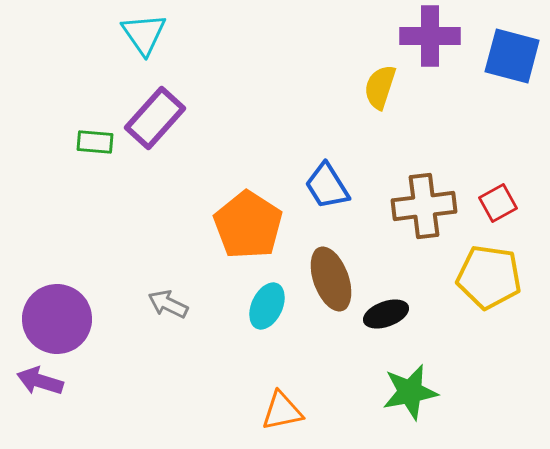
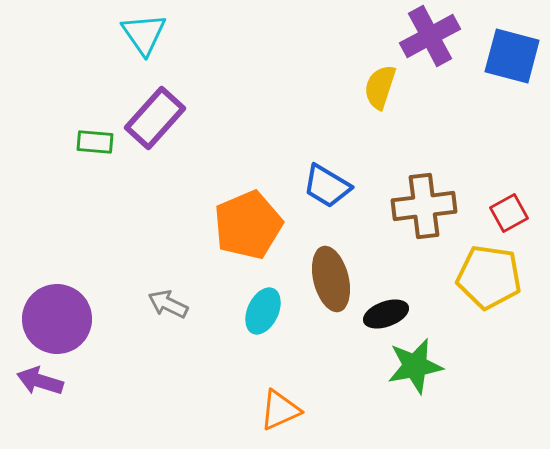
purple cross: rotated 28 degrees counterclockwise
blue trapezoid: rotated 27 degrees counterclockwise
red square: moved 11 px right, 10 px down
orange pentagon: rotated 16 degrees clockwise
brown ellipse: rotated 6 degrees clockwise
cyan ellipse: moved 4 px left, 5 px down
green star: moved 5 px right, 26 px up
orange triangle: moved 2 px left, 1 px up; rotated 12 degrees counterclockwise
